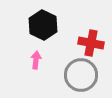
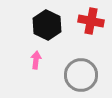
black hexagon: moved 4 px right
red cross: moved 22 px up
